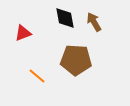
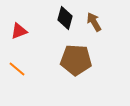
black diamond: rotated 25 degrees clockwise
red triangle: moved 4 px left, 2 px up
orange line: moved 20 px left, 7 px up
